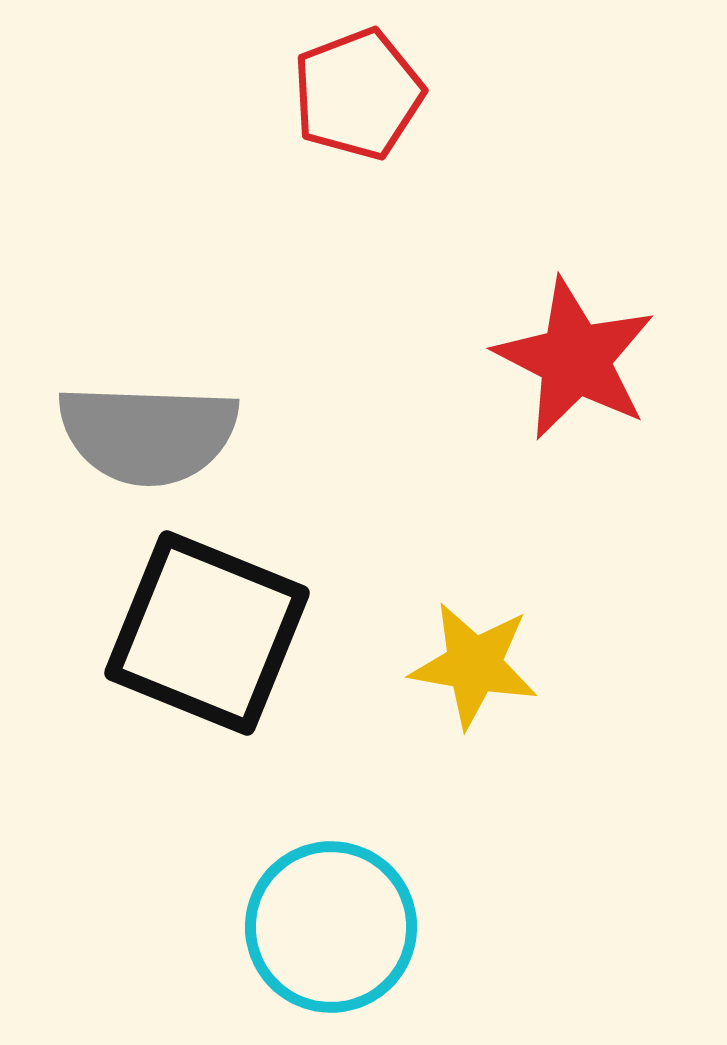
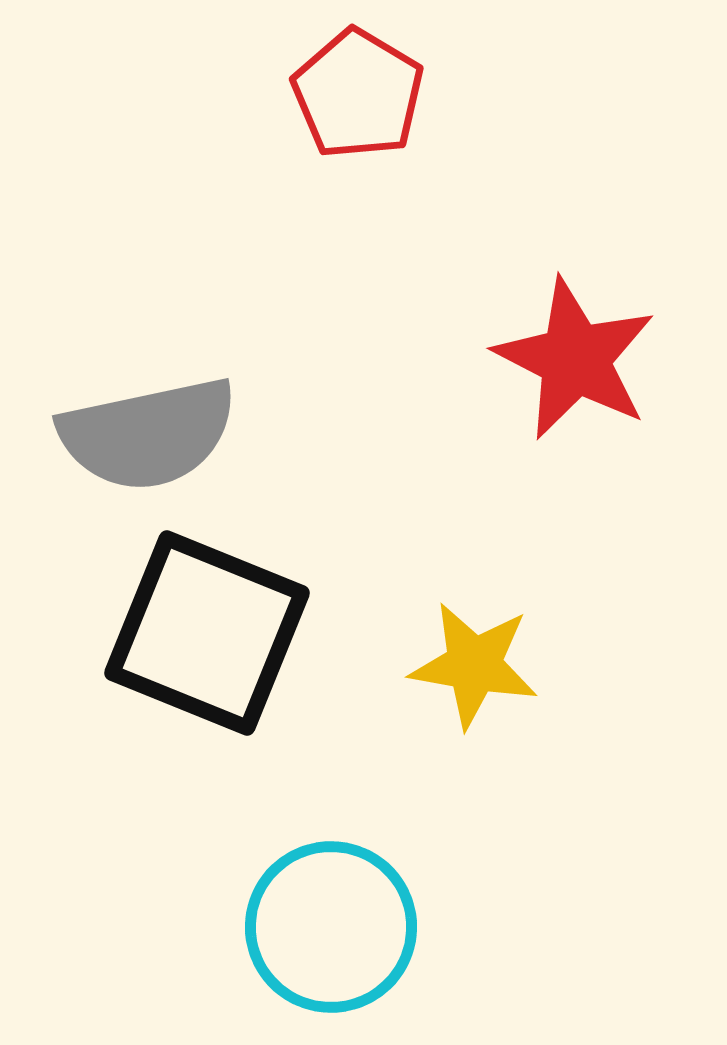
red pentagon: rotated 20 degrees counterclockwise
gray semicircle: rotated 14 degrees counterclockwise
